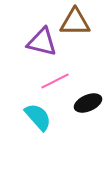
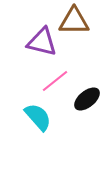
brown triangle: moved 1 px left, 1 px up
pink line: rotated 12 degrees counterclockwise
black ellipse: moved 1 px left, 4 px up; rotated 16 degrees counterclockwise
